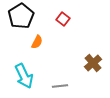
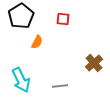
red square: rotated 32 degrees counterclockwise
brown cross: moved 1 px right
cyan arrow: moved 3 px left, 4 px down
